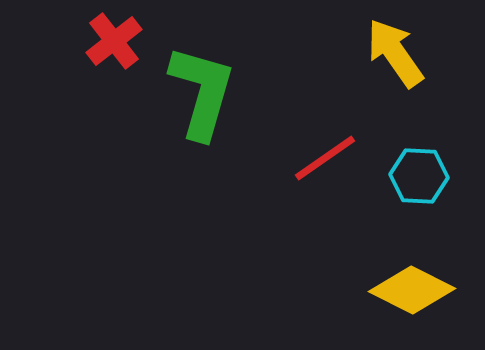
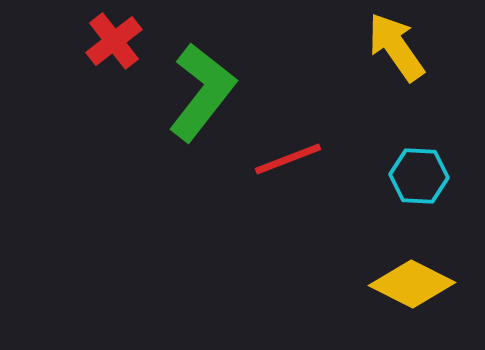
yellow arrow: moved 1 px right, 6 px up
green L-shape: rotated 22 degrees clockwise
red line: moved 37 px left, 1 px down; rotated 14 degrees clockwise
yellow diamond: moved 6 px up
